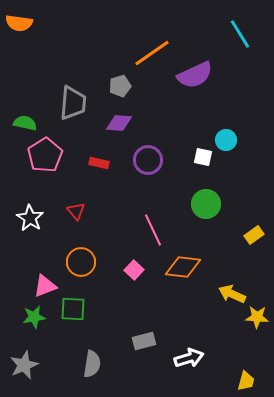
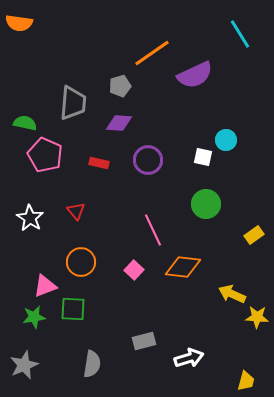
pink pentagon: rotated 16 degrees counterclockwise
